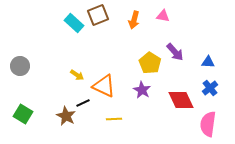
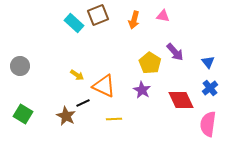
blue triangle: rotated 48 degrees clockwise
